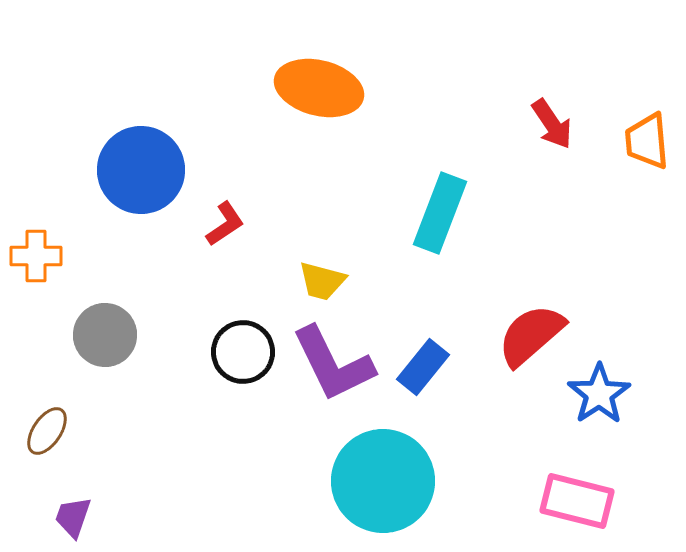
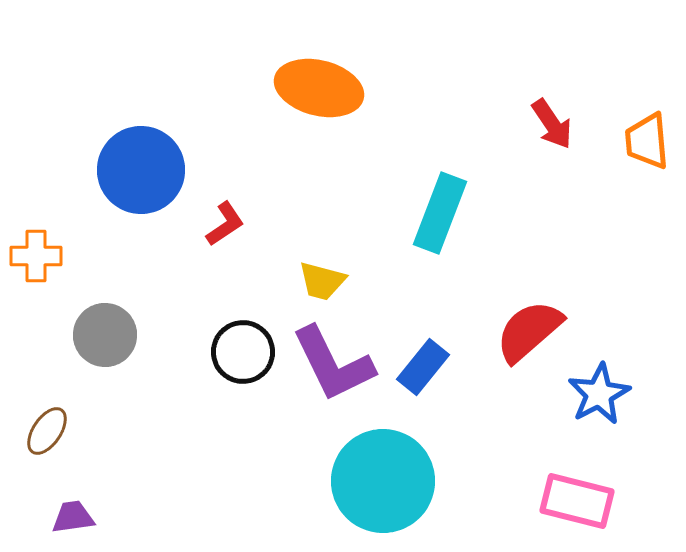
red semicircle: moved 2 px left, 4 px up
blue star: rotated 6 degrees clockwise
purple trapezoid: rotated 63 degrees clockwise
